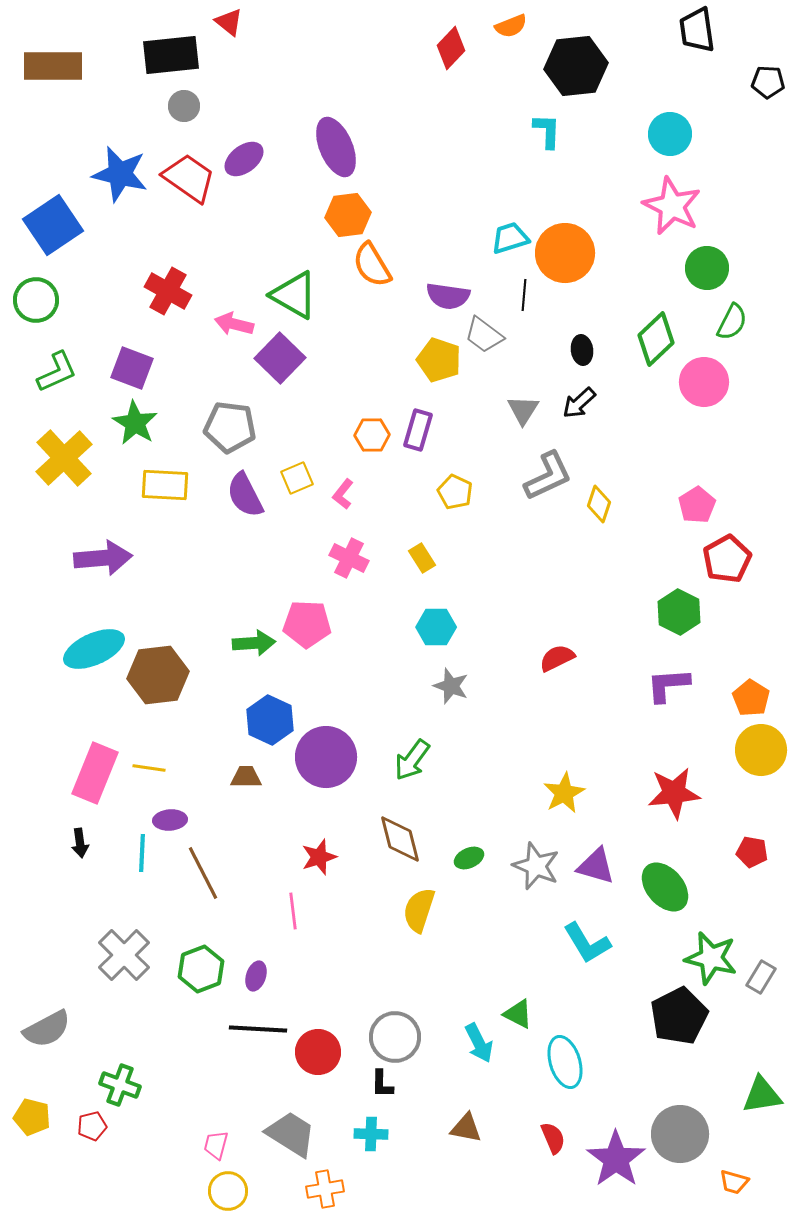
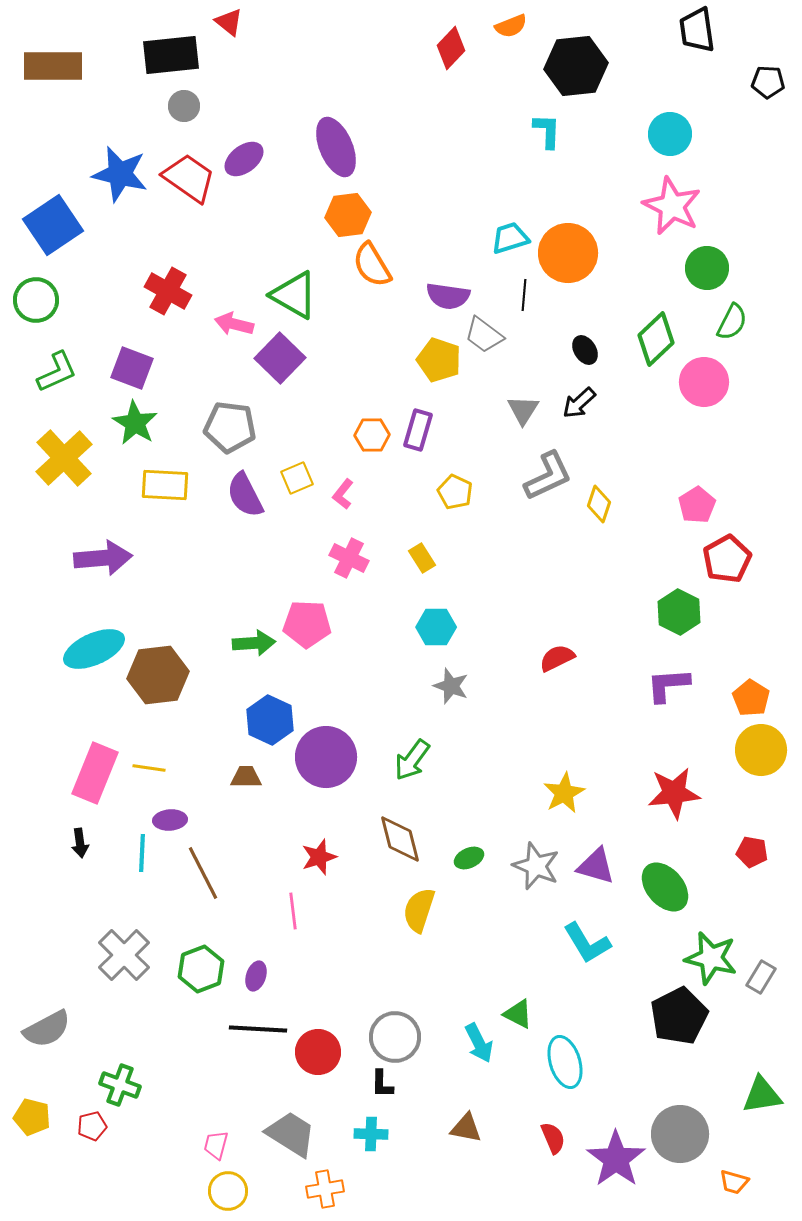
orange circle at (565, 253): moved 3 px right
black ellipse at (582, 350): moved 3 px right; rotated 24 degrees counterclockwise
